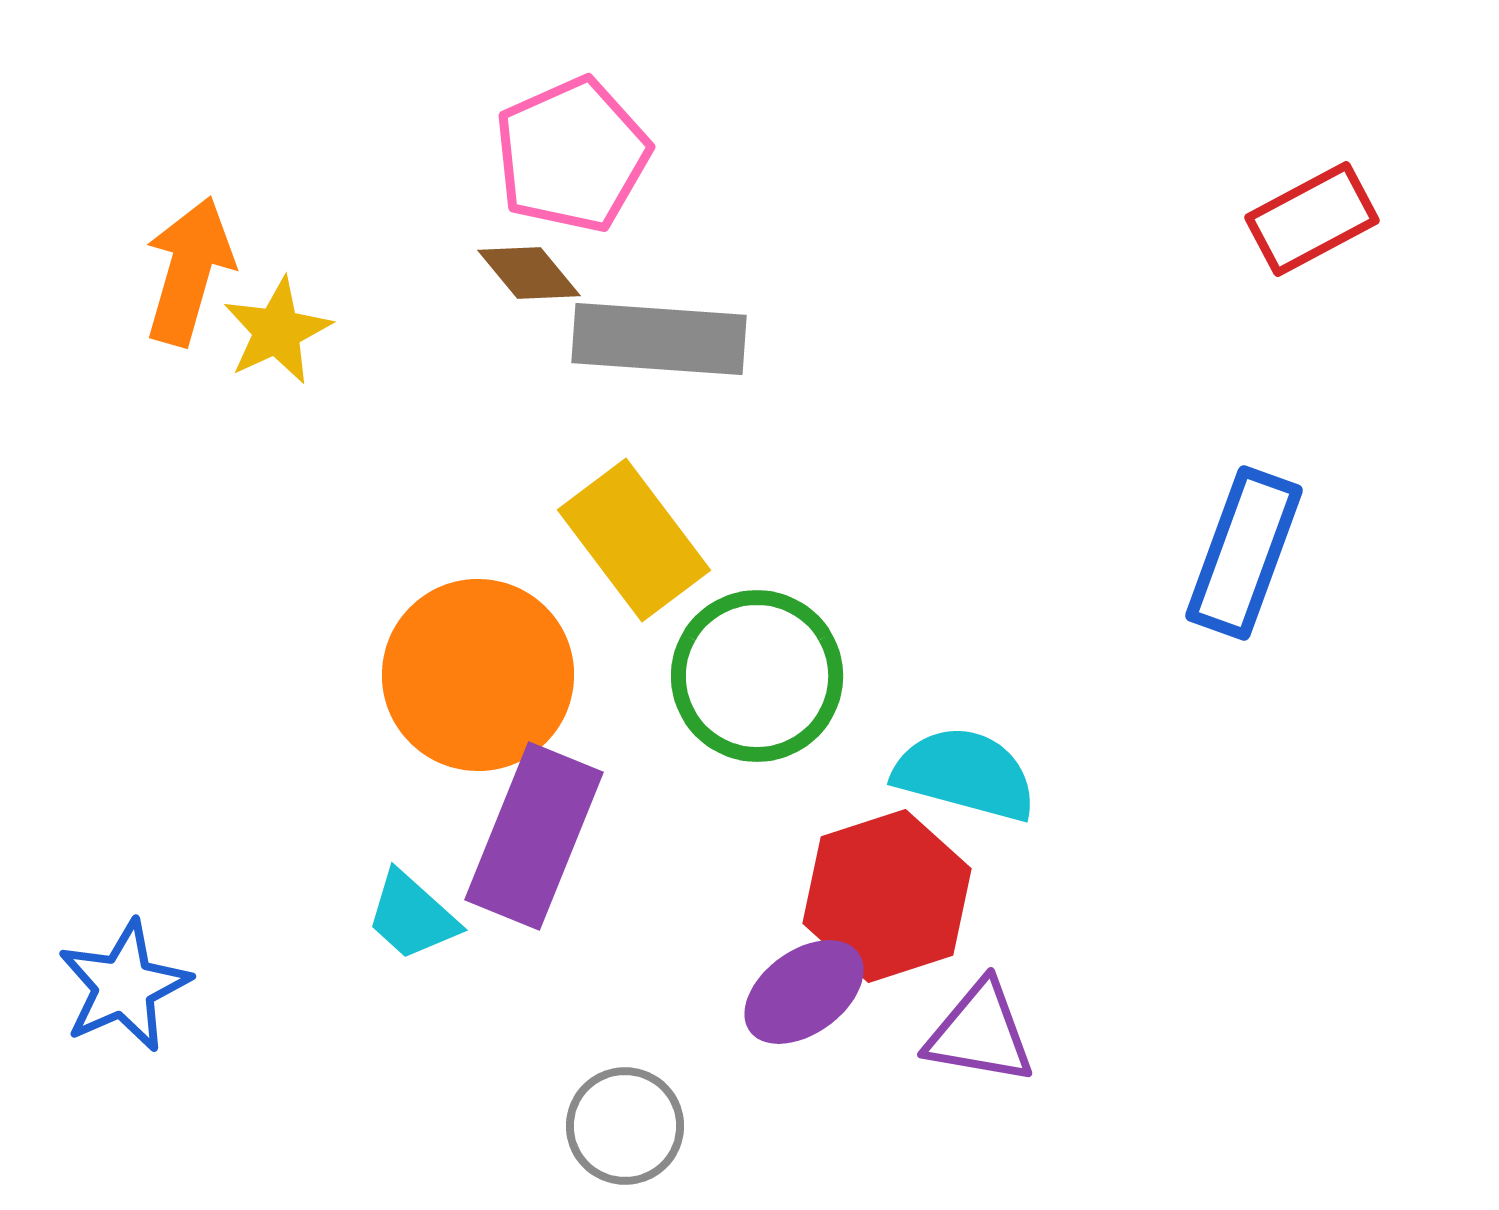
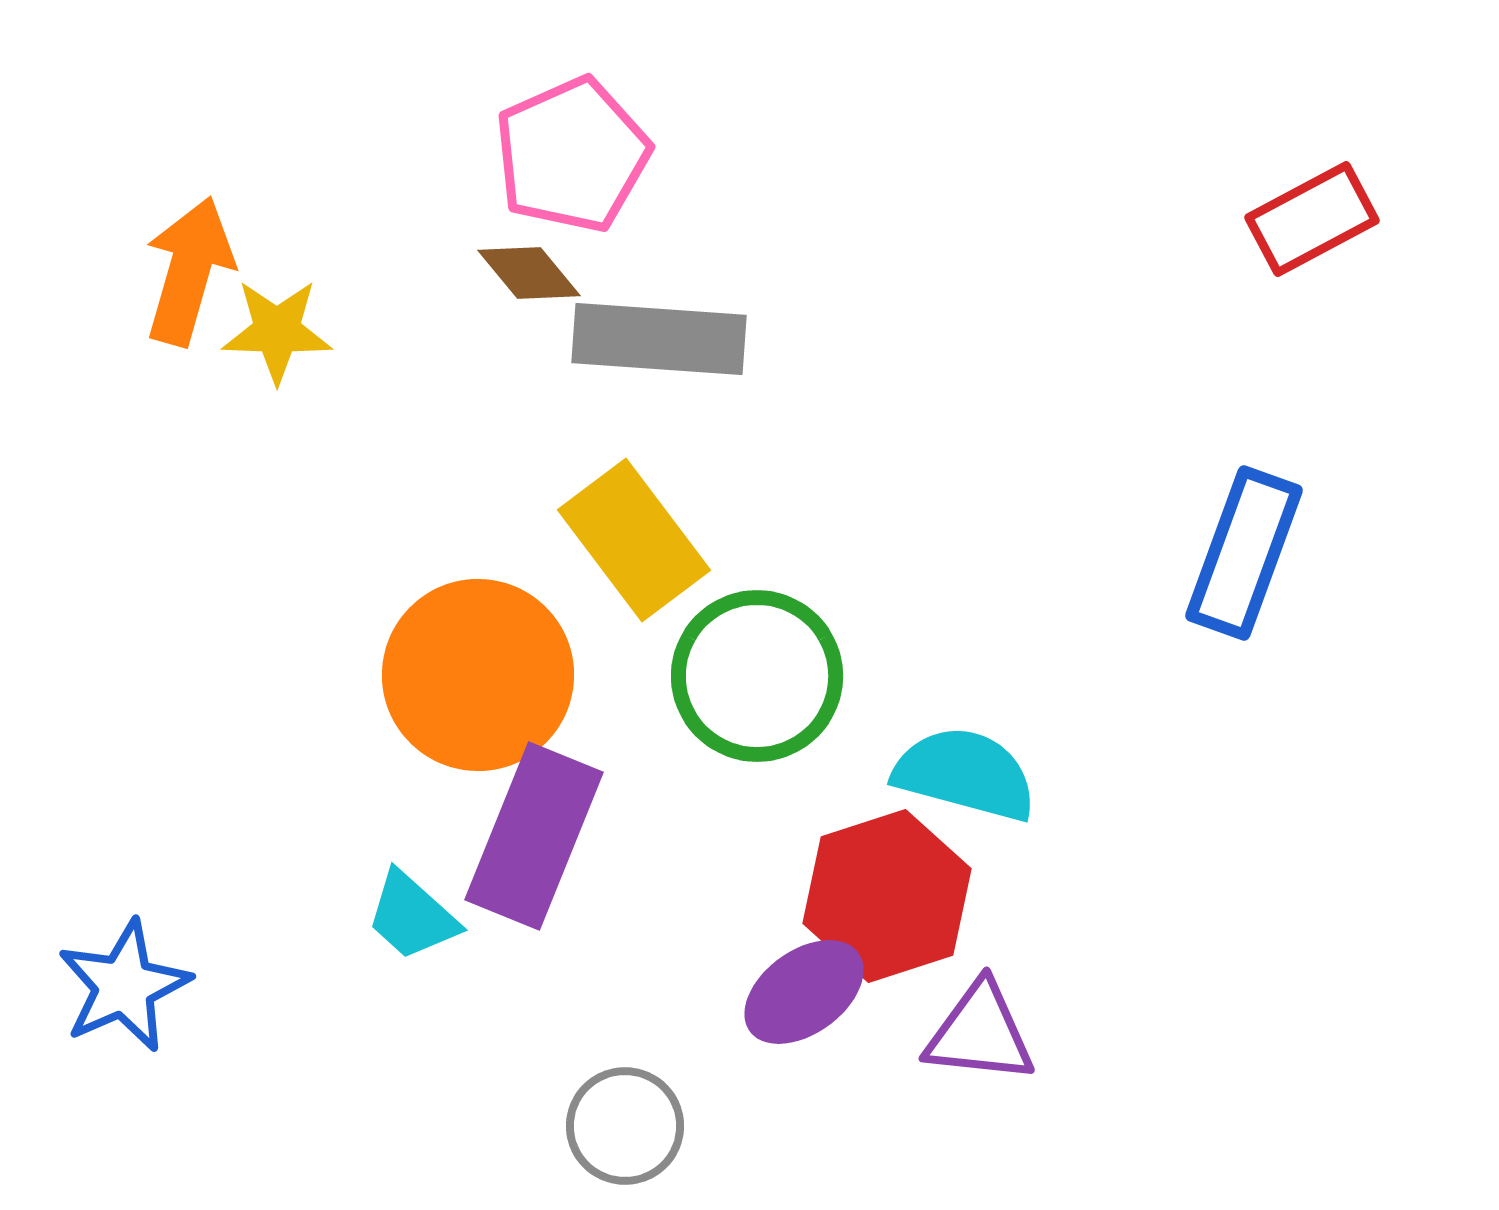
yellow star: rotated 27 degrees clockwise
purple triangle: rotated 4 degrees counterclockwise
